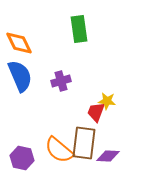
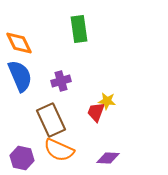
brown rectangle: moved 33 px left, 23 px up; rotated 32 degrees counterclockwise
orange semicircle: rotated 16 degrees counterclockwise
purple diamond: moved 2 px down
